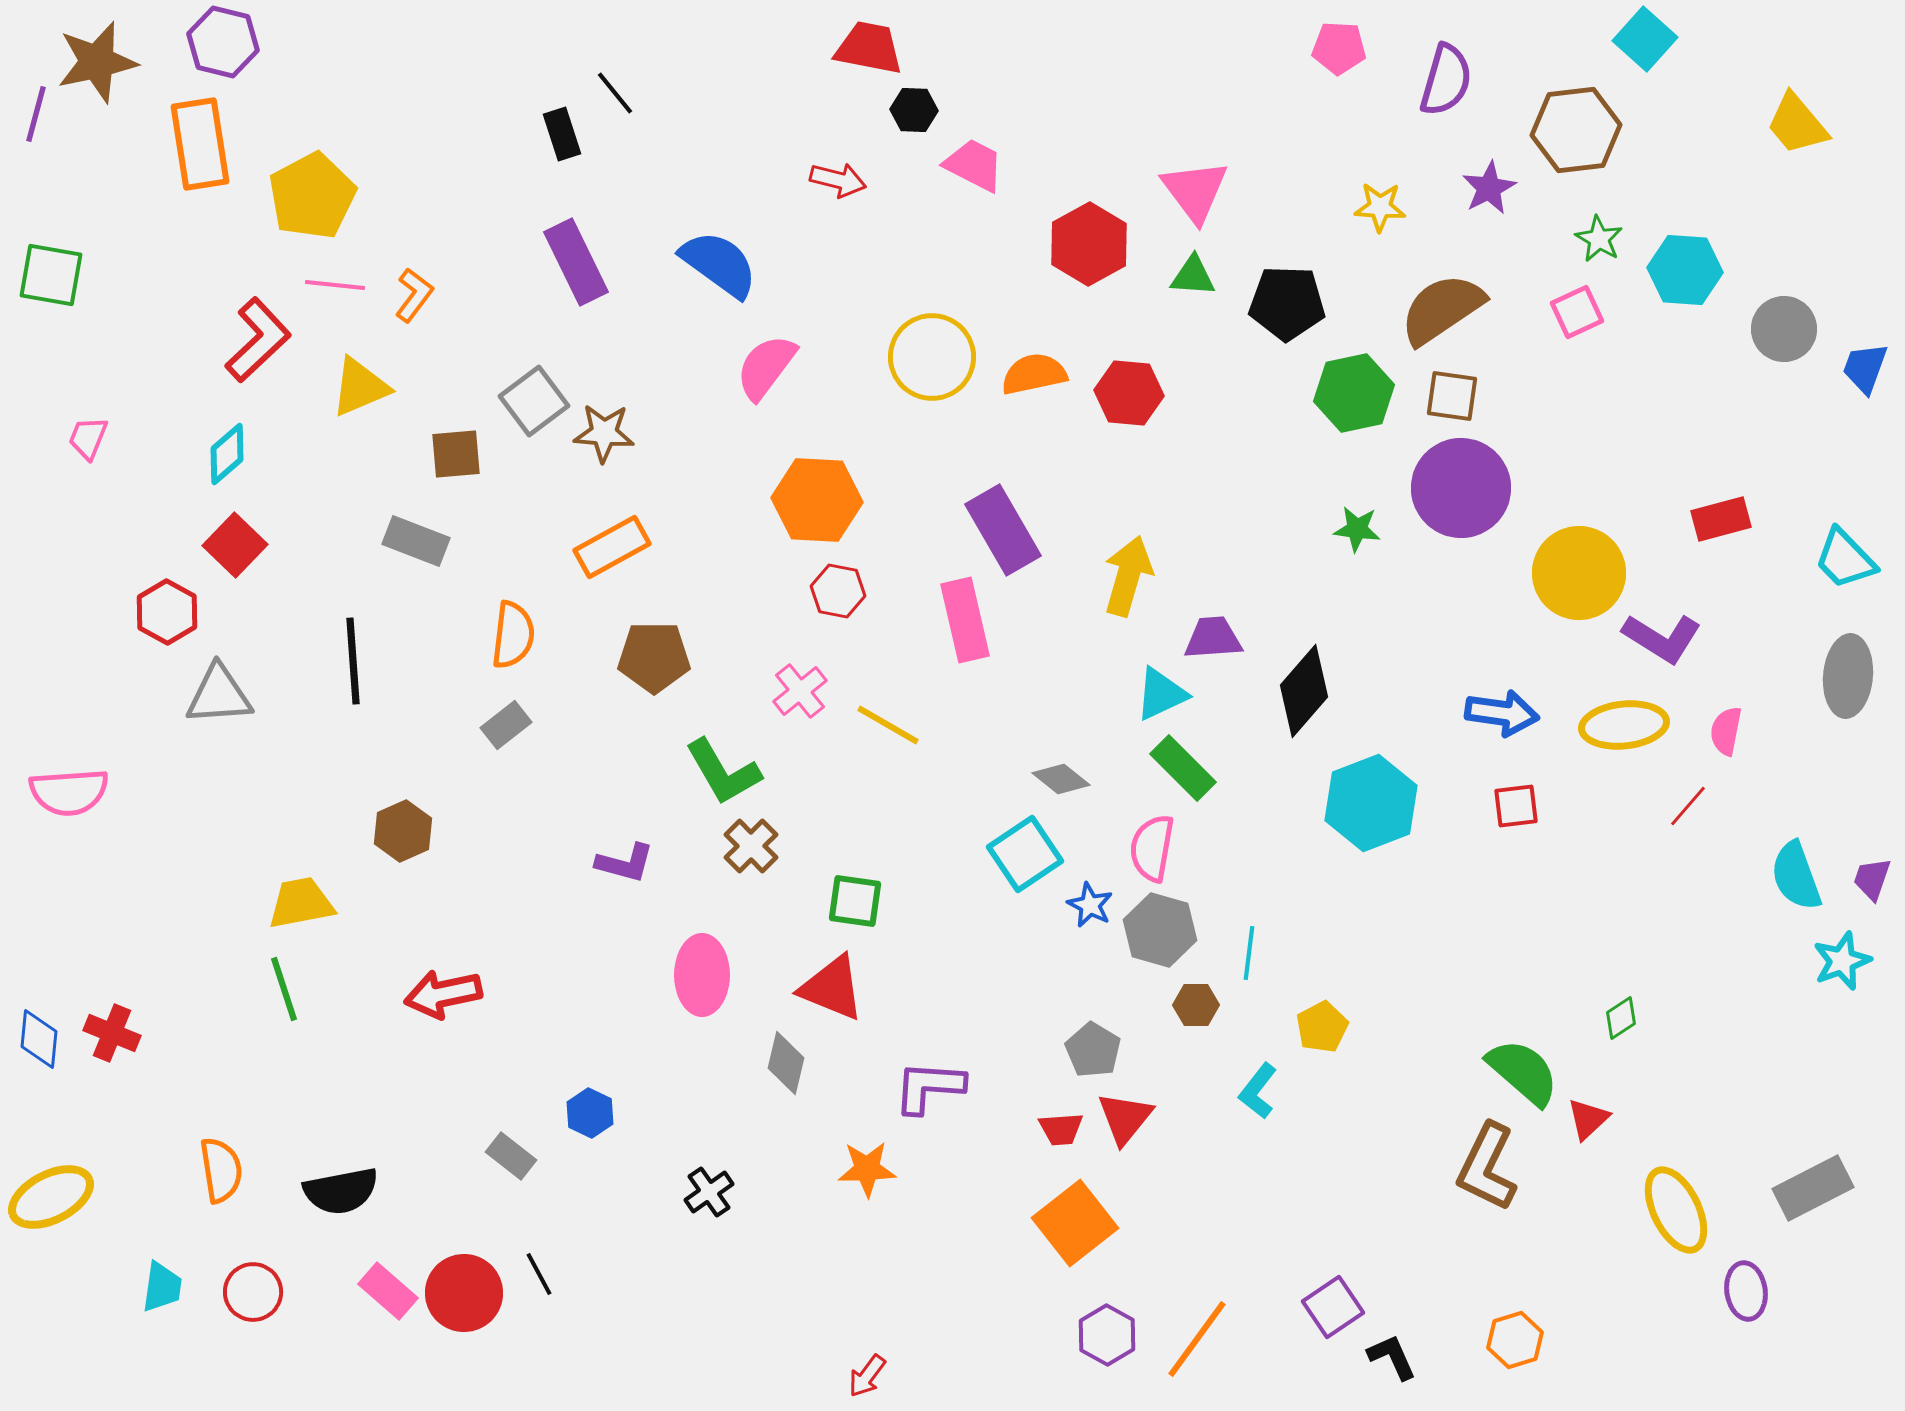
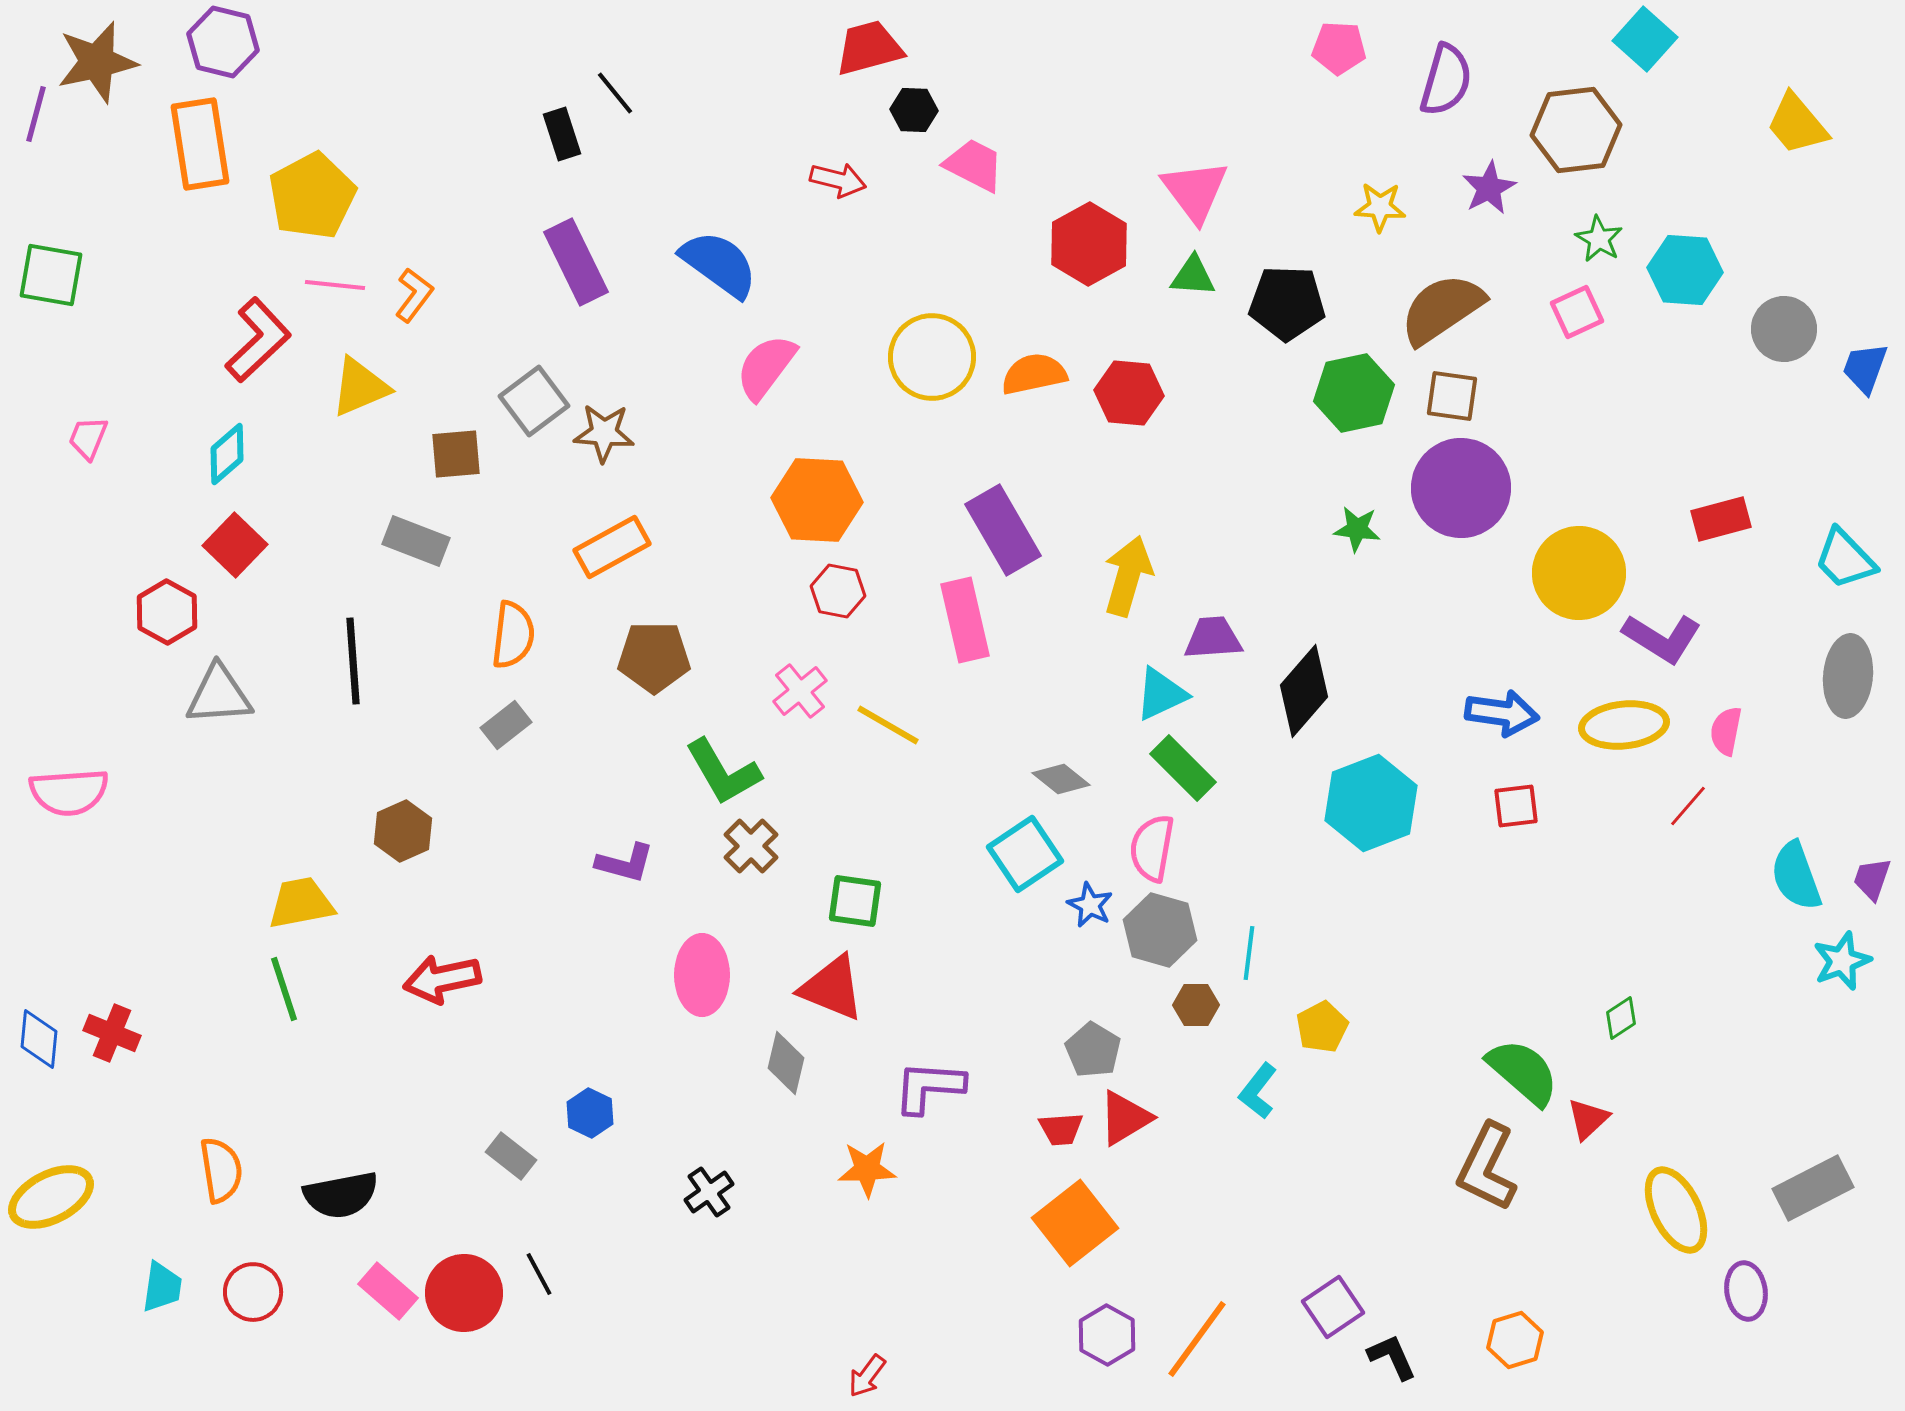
red trapezoid at (869, 48): rotated 26 degrees counterclockwise
red arrow at (443, 994): moved 1 px left, 15 px up
red triangle at (1125, 1118): rotated 20 degrees clockwise
black semicircle at (341, 1191): moved 4 px down
